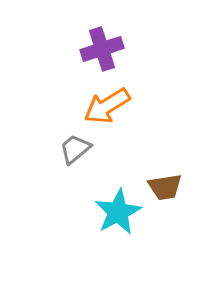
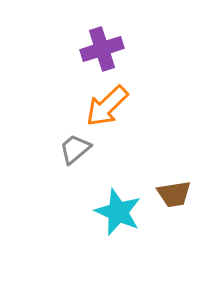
orange arrow: rotated 12 degrees counterclockwise
brown trapezoid: moved 9 px right, 7 px down
cyan star: rotated 21 degrees counterclockwise
